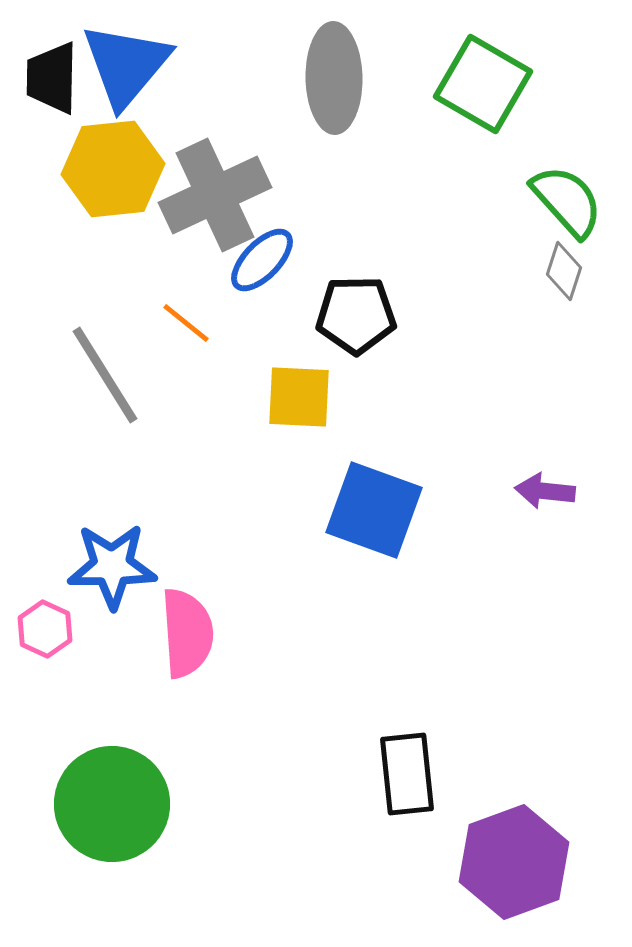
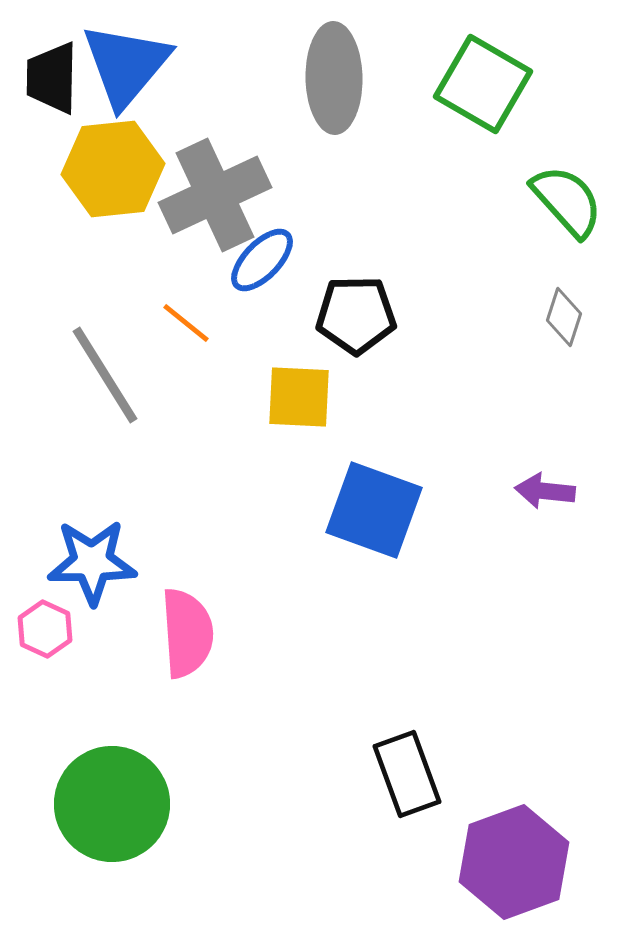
gray diamond: moved 46 px down
blue star: moved 20 px left, 4 px up
black rectangle: rotated 14 degrees counterclockwise
